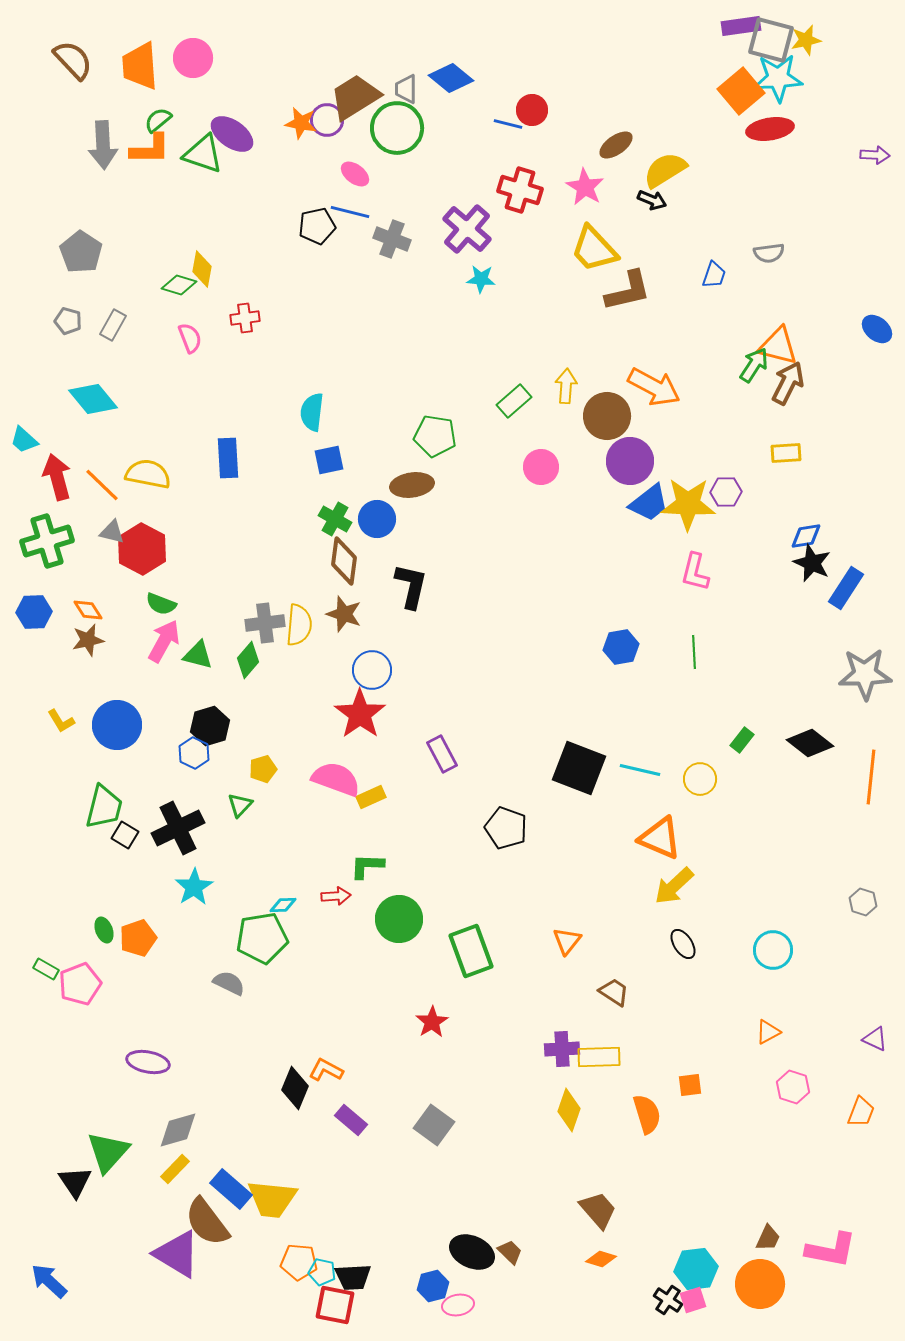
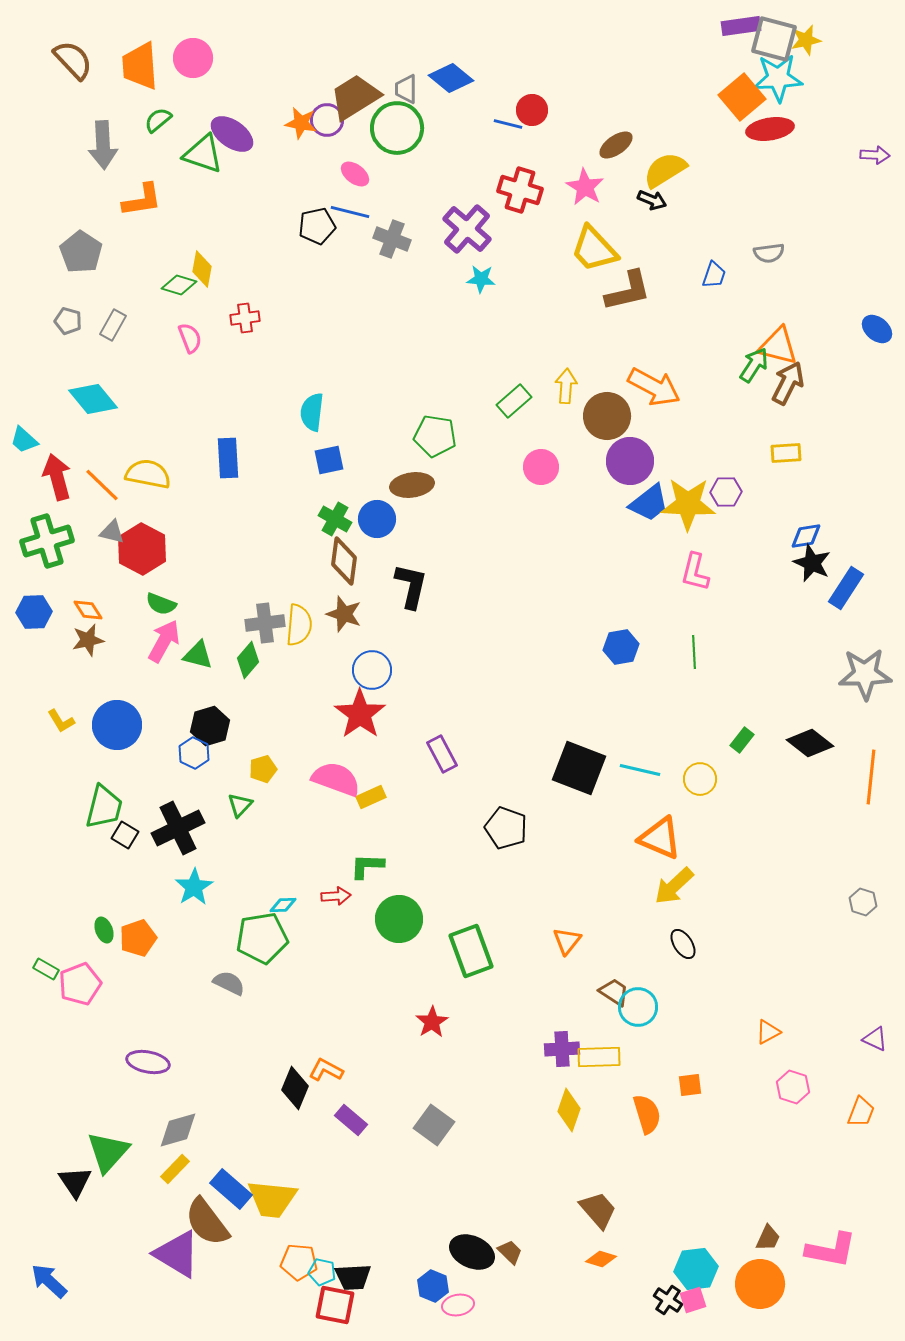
gray square at (771, 40): moved 3 px right, 1 px up
orange square at (741, 91): moved 1 px right, 6 px down
orange L-shape at (150, 149): moved 8 px left, 51 px down; rotated 9 degrees counterclockwise
cyan circle at (773, 950): moved 135 px left, 57 px down
blue hexagon at (433, 1286): rotated 24 degrees counterclockwise
